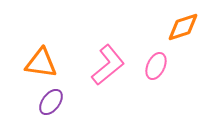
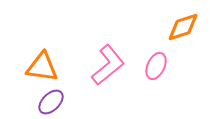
orange triangle: moved 1 px right, 4 px down
purple ellipse: rotated 8 degrees clockwise
